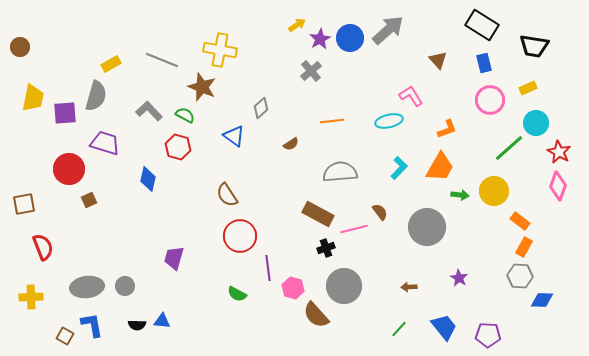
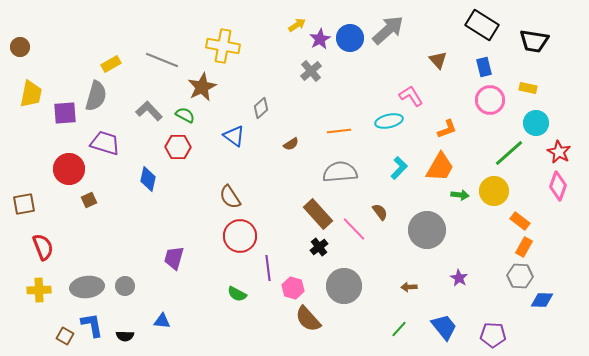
black trapezoid at (534, 46): moved 5 px up
yellow cross at (220, 50): moved 3 px right, 4 px up
blue rectangle at (484, 63): moved 4 px down
brown star at (202, 87): rotated 24 degrees clockwise
yellow rectangle at (528, 88): rotated 36 degrees clockwise
yellow trapezoid at (33, 98): moved 2 px left, 4 px up
orange line at (332, 121): moved 7 px right, 10 px down
red hexagon at (178, 147): rotated 15 degrees counterclockwise
green line at (509, 148): moved 5 px down
brown semicircle at (227, 195): moved 3 px right, 2 px down
brown rectangle at (318, 214): rotated 20 degrees clockwise
gray circle at (427, 227): moved 3 px down
pink line at (354, 229): rotated 60 degrees clockwise
black cross at (326, 248): moved 7 px left, 1 px up; rotated 18 degrees counterclockwise
yellow cross at (31, 297): moved 8 px right, 7 px up
brown semicircle at (316, 315): moved 8 px left, 4 px down
black semicircle at (137, 325): moved 12 px left, 11 px down
purple pentagon at (488, 335): moved 5 px right
